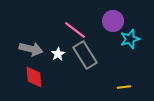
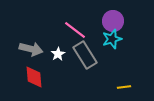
cyan star: moved 18 px left
